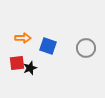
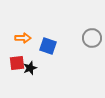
gray circle: moved 6 px right, 10 px up
